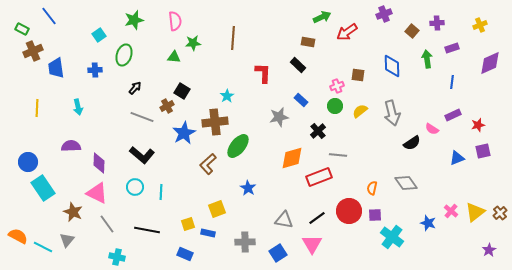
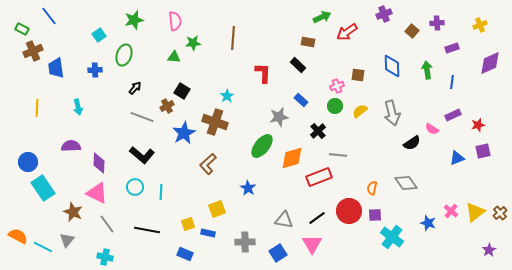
green arrow at (427, 59): moved 11 px down
brown cross at (215, 122): rotated 25 degrees clockwise
green ellipse at (238, 146): moved 24 px right
cyan cross at (117, 257): moved 12 px left
